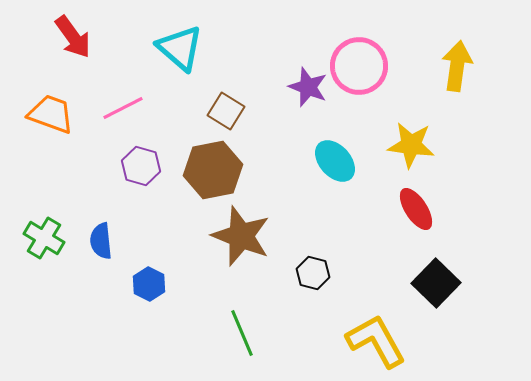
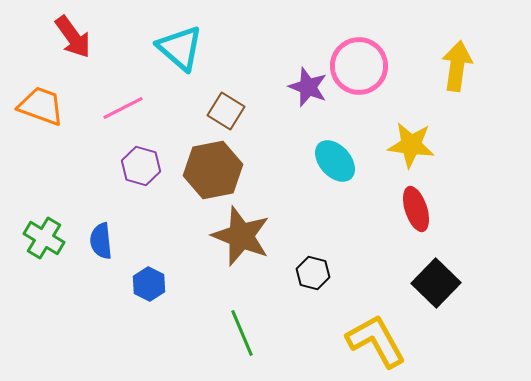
orange trapezoid: moved 10 px left, 8 px up
red ellipse: rotated 15 degrees clockwise
